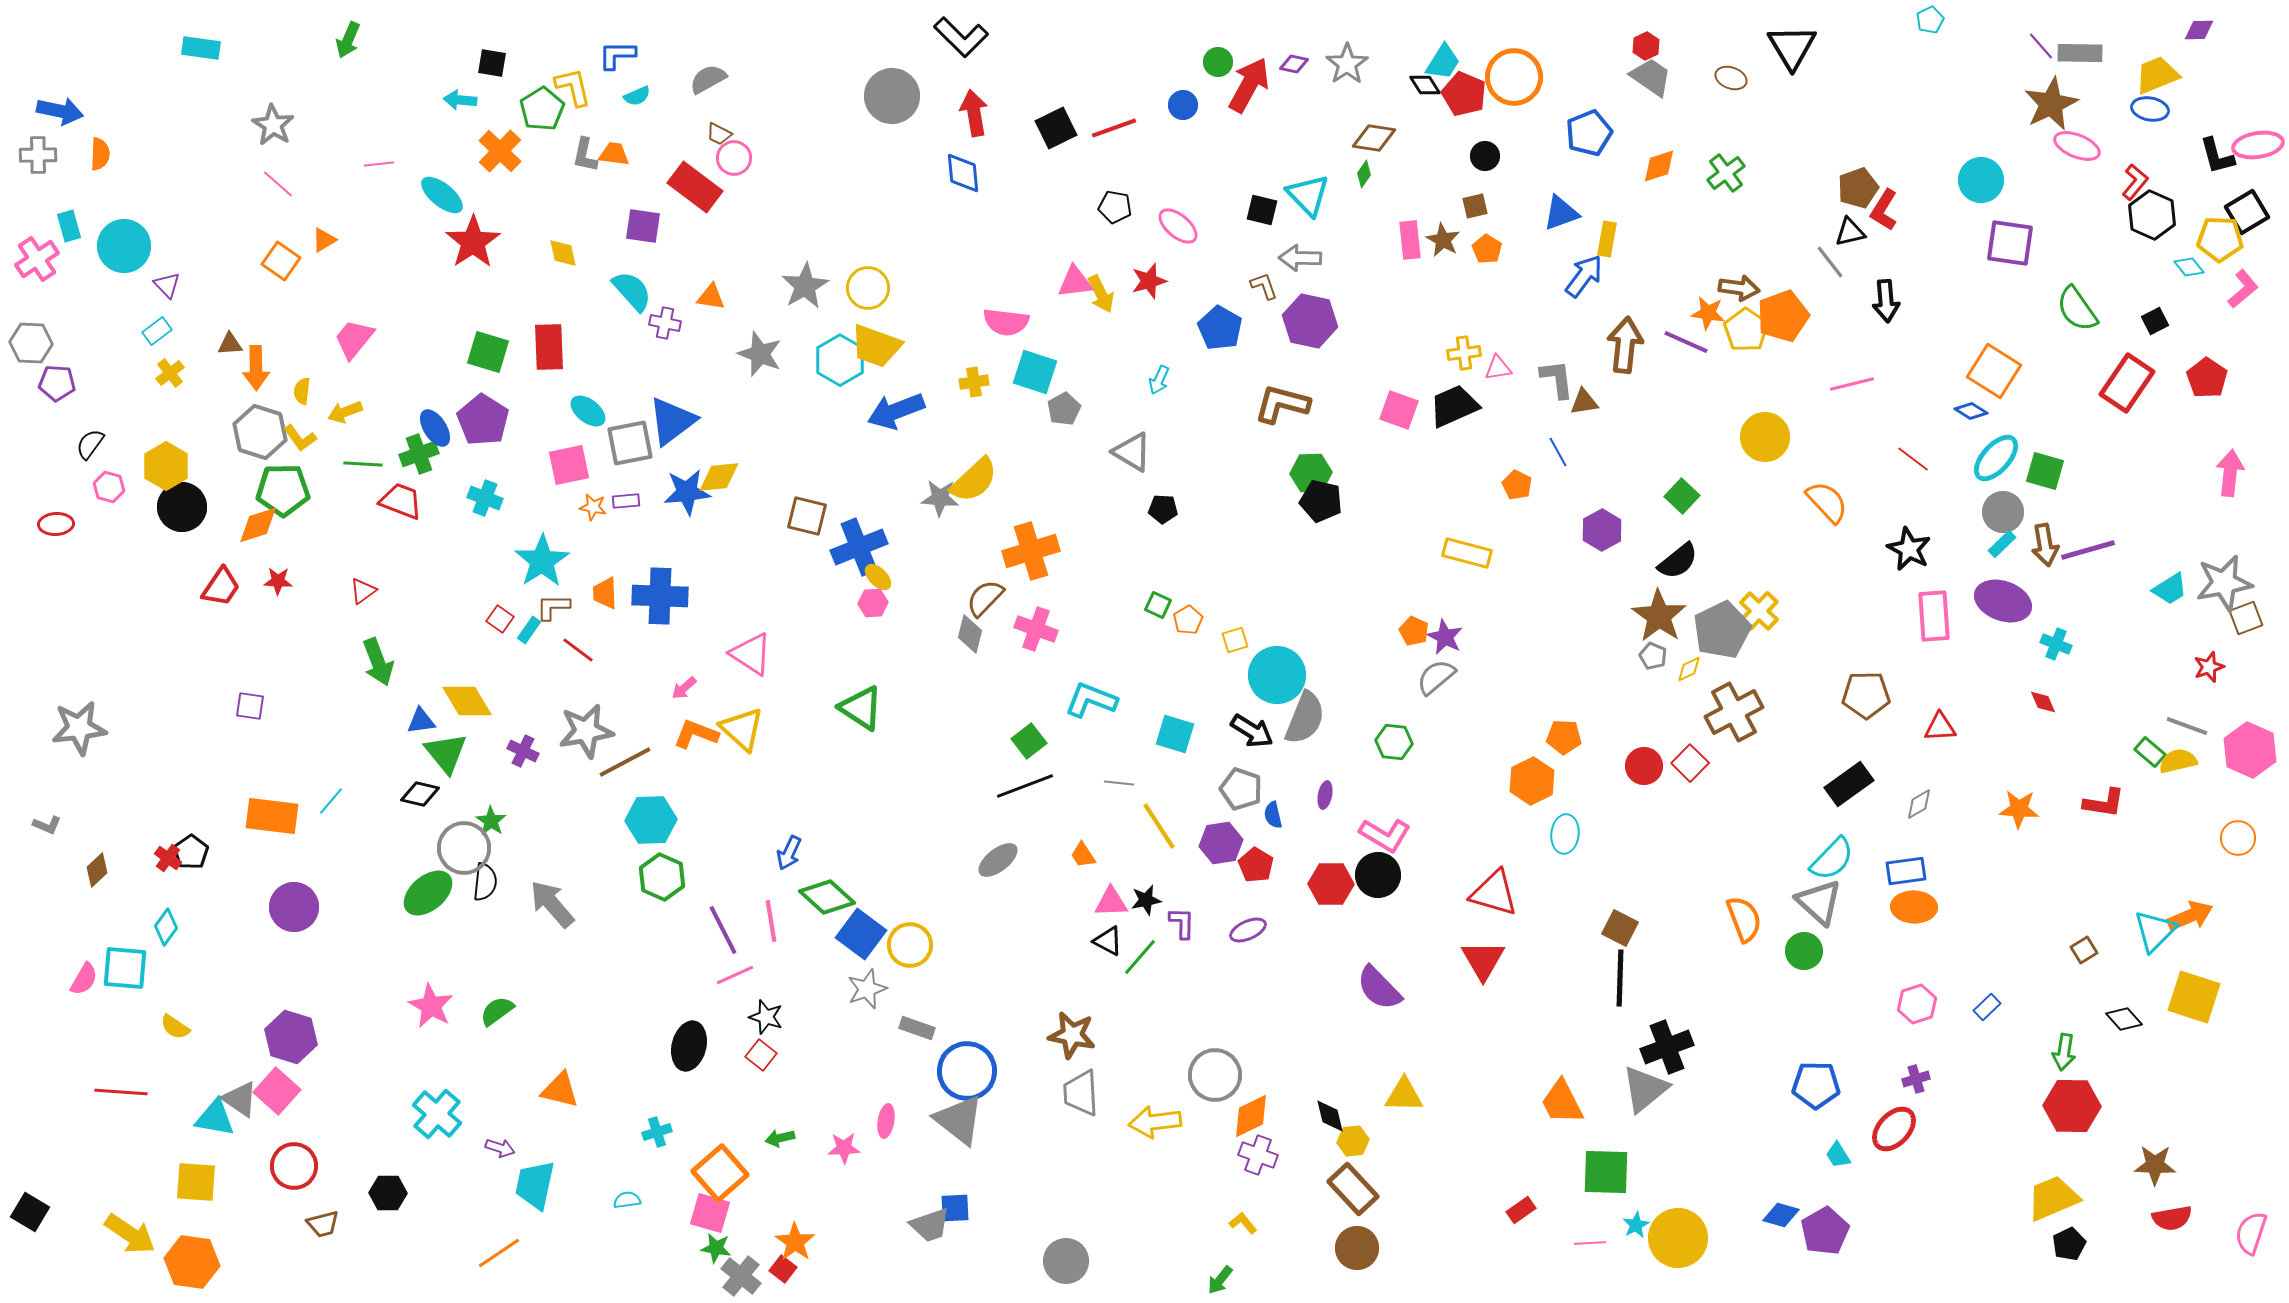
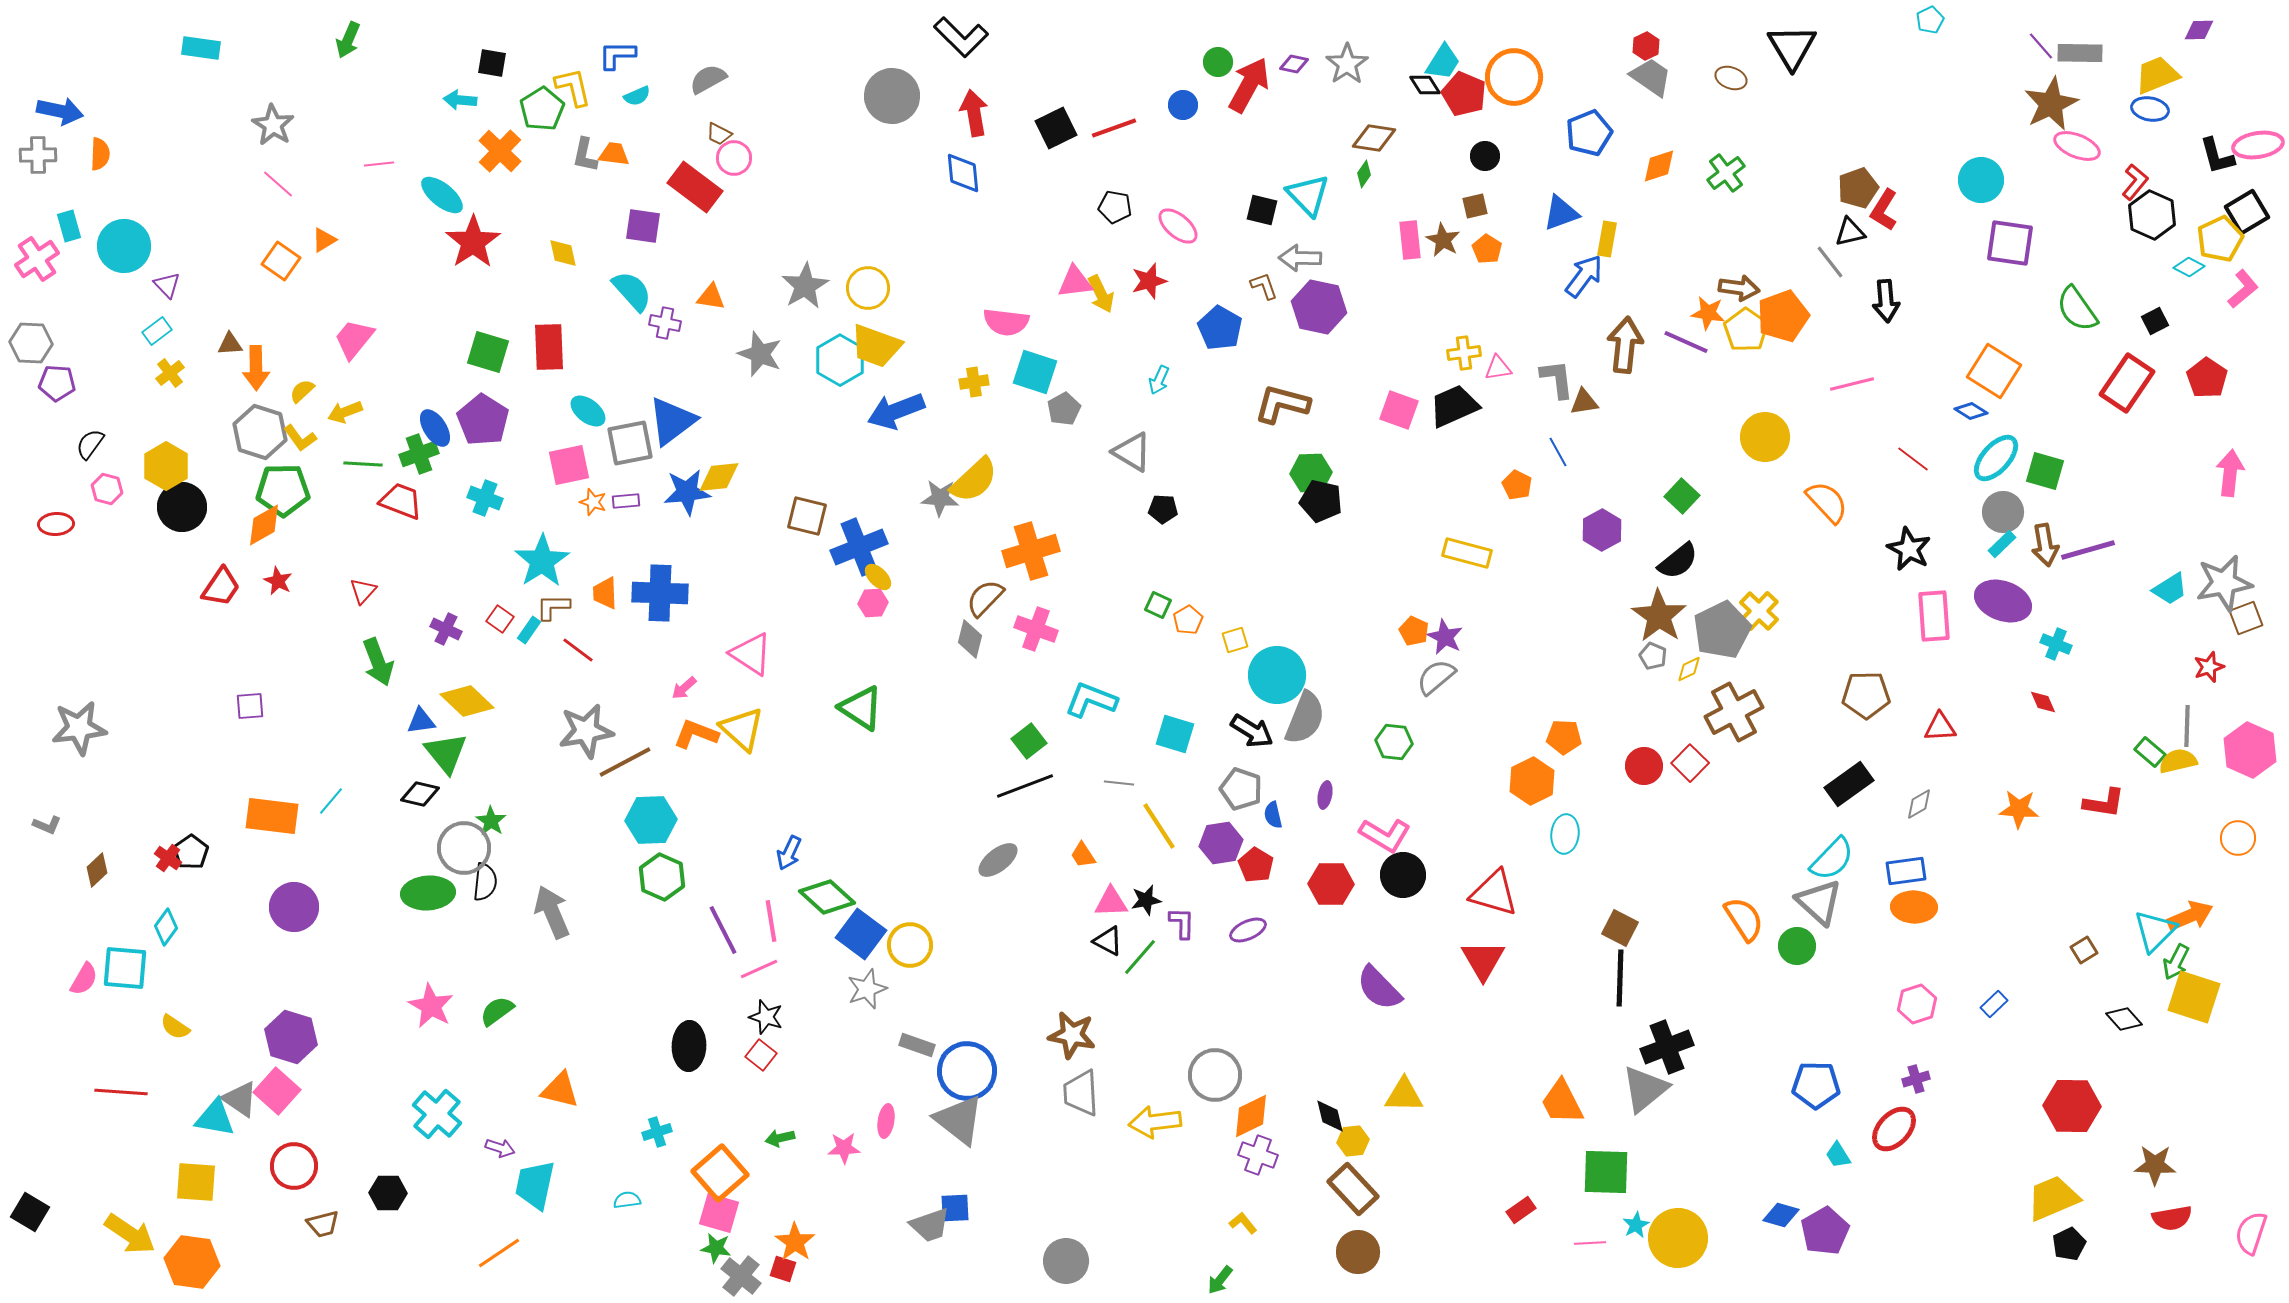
yellow pentagon at (2220, 239): rotated 27 degrees counterclockwise
cyan diamond at (2189, 267): rotated 24 degrees counterclockwise
purple hexagon at (1310, 321): moved 9 px right, 14 px up
yellow semicircle at (302, 391): rotated 40 degrees clockwise
pink hexagon at (109, 487): moved 2 px left, 2 px down
orange star at (593, 507): moved 5 px up; rotated 8 degrees clockwise
orange diamond at (258, 525): moved 6 px right; rotated 12 degrees counterclockwise
red star at (278, 581): rotated 24 degrees clockwise
red triangle at (363, 591): rotated 12 degrees counterclockwise
blue cross at (660, 596): moved 3 px up
gray diamond at (970, 634): moved 5 px down
yellow diamond at (467, 701): rotated 16 degrees counterclockwise
purple square at (250, 706): rotated 12 degrees counterclockwise
gray line at (2187, 726): rotated 72 degrees clockwise
purple cross at (523, 751): moved 77 px left, 122 px up
black circle at (1378, 875): moved 25 px right
green ellipse at (428, 893): rotated 36 degrees clockwise
gray arrow at (552, 904): moved 8 px down; rotated 18 degrees clockwise
orange semicircle at (1744, 919): rotated 12 degrees counterclockwise
green circle at (1804, 951): moved 7 px left, 5 px up
pink line at (735, 975): moved 24 px right, 6 px up
blue rectangle at (1987, 1007): moved 7 px right, 3 px up
gray rectangle at (917, 1028): moved 17 px down
black ellipse at (689, 1046): rotated 12 degrees counterclockwise
green arrow at (2064, 1052): moved 112 px right, 90 px up; rotated 18 degrees clockwise
pink square at (710, 1213): moved 9 px right
brown circle at (1357, 1248): moved 1 px right, 4 px down
red square at (783, 1269): rotated 20 degrees counterclockwise
